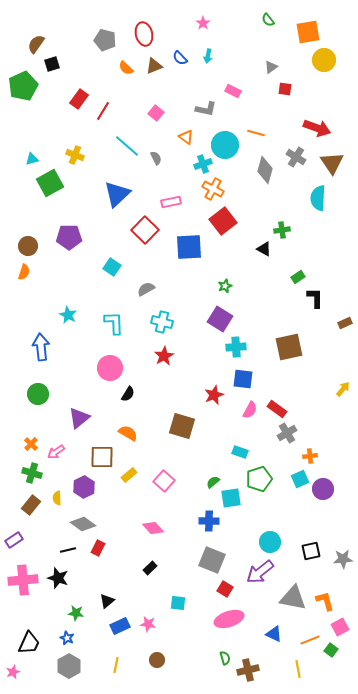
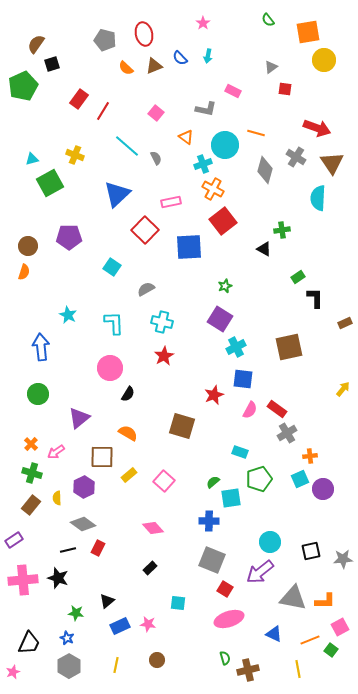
cyan cross at (236, 347): rotated 24 degrees counterclockwise
orange L-shape at (325, 601): rotated 105 degrees clockwise
